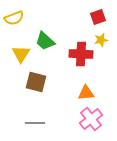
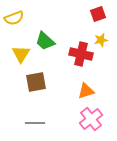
red square: moved 3 px up
red cross: rotated 10 degrees clockwise
brown square: rotated 25 degrees counterclockwise
orange triangle: moved 2 px up; rotated 12 degrees counterclockwise
